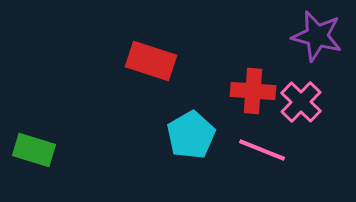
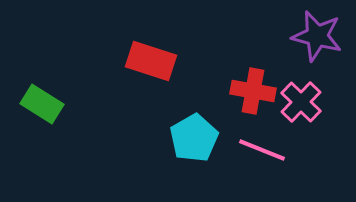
red cross: rotated 6 degrees clockwise
cyan pentagon: moved 3 px right, 3 px down
green rectangle: moved 8 px right, 46 px up; rotated 15 degrees clockwise
